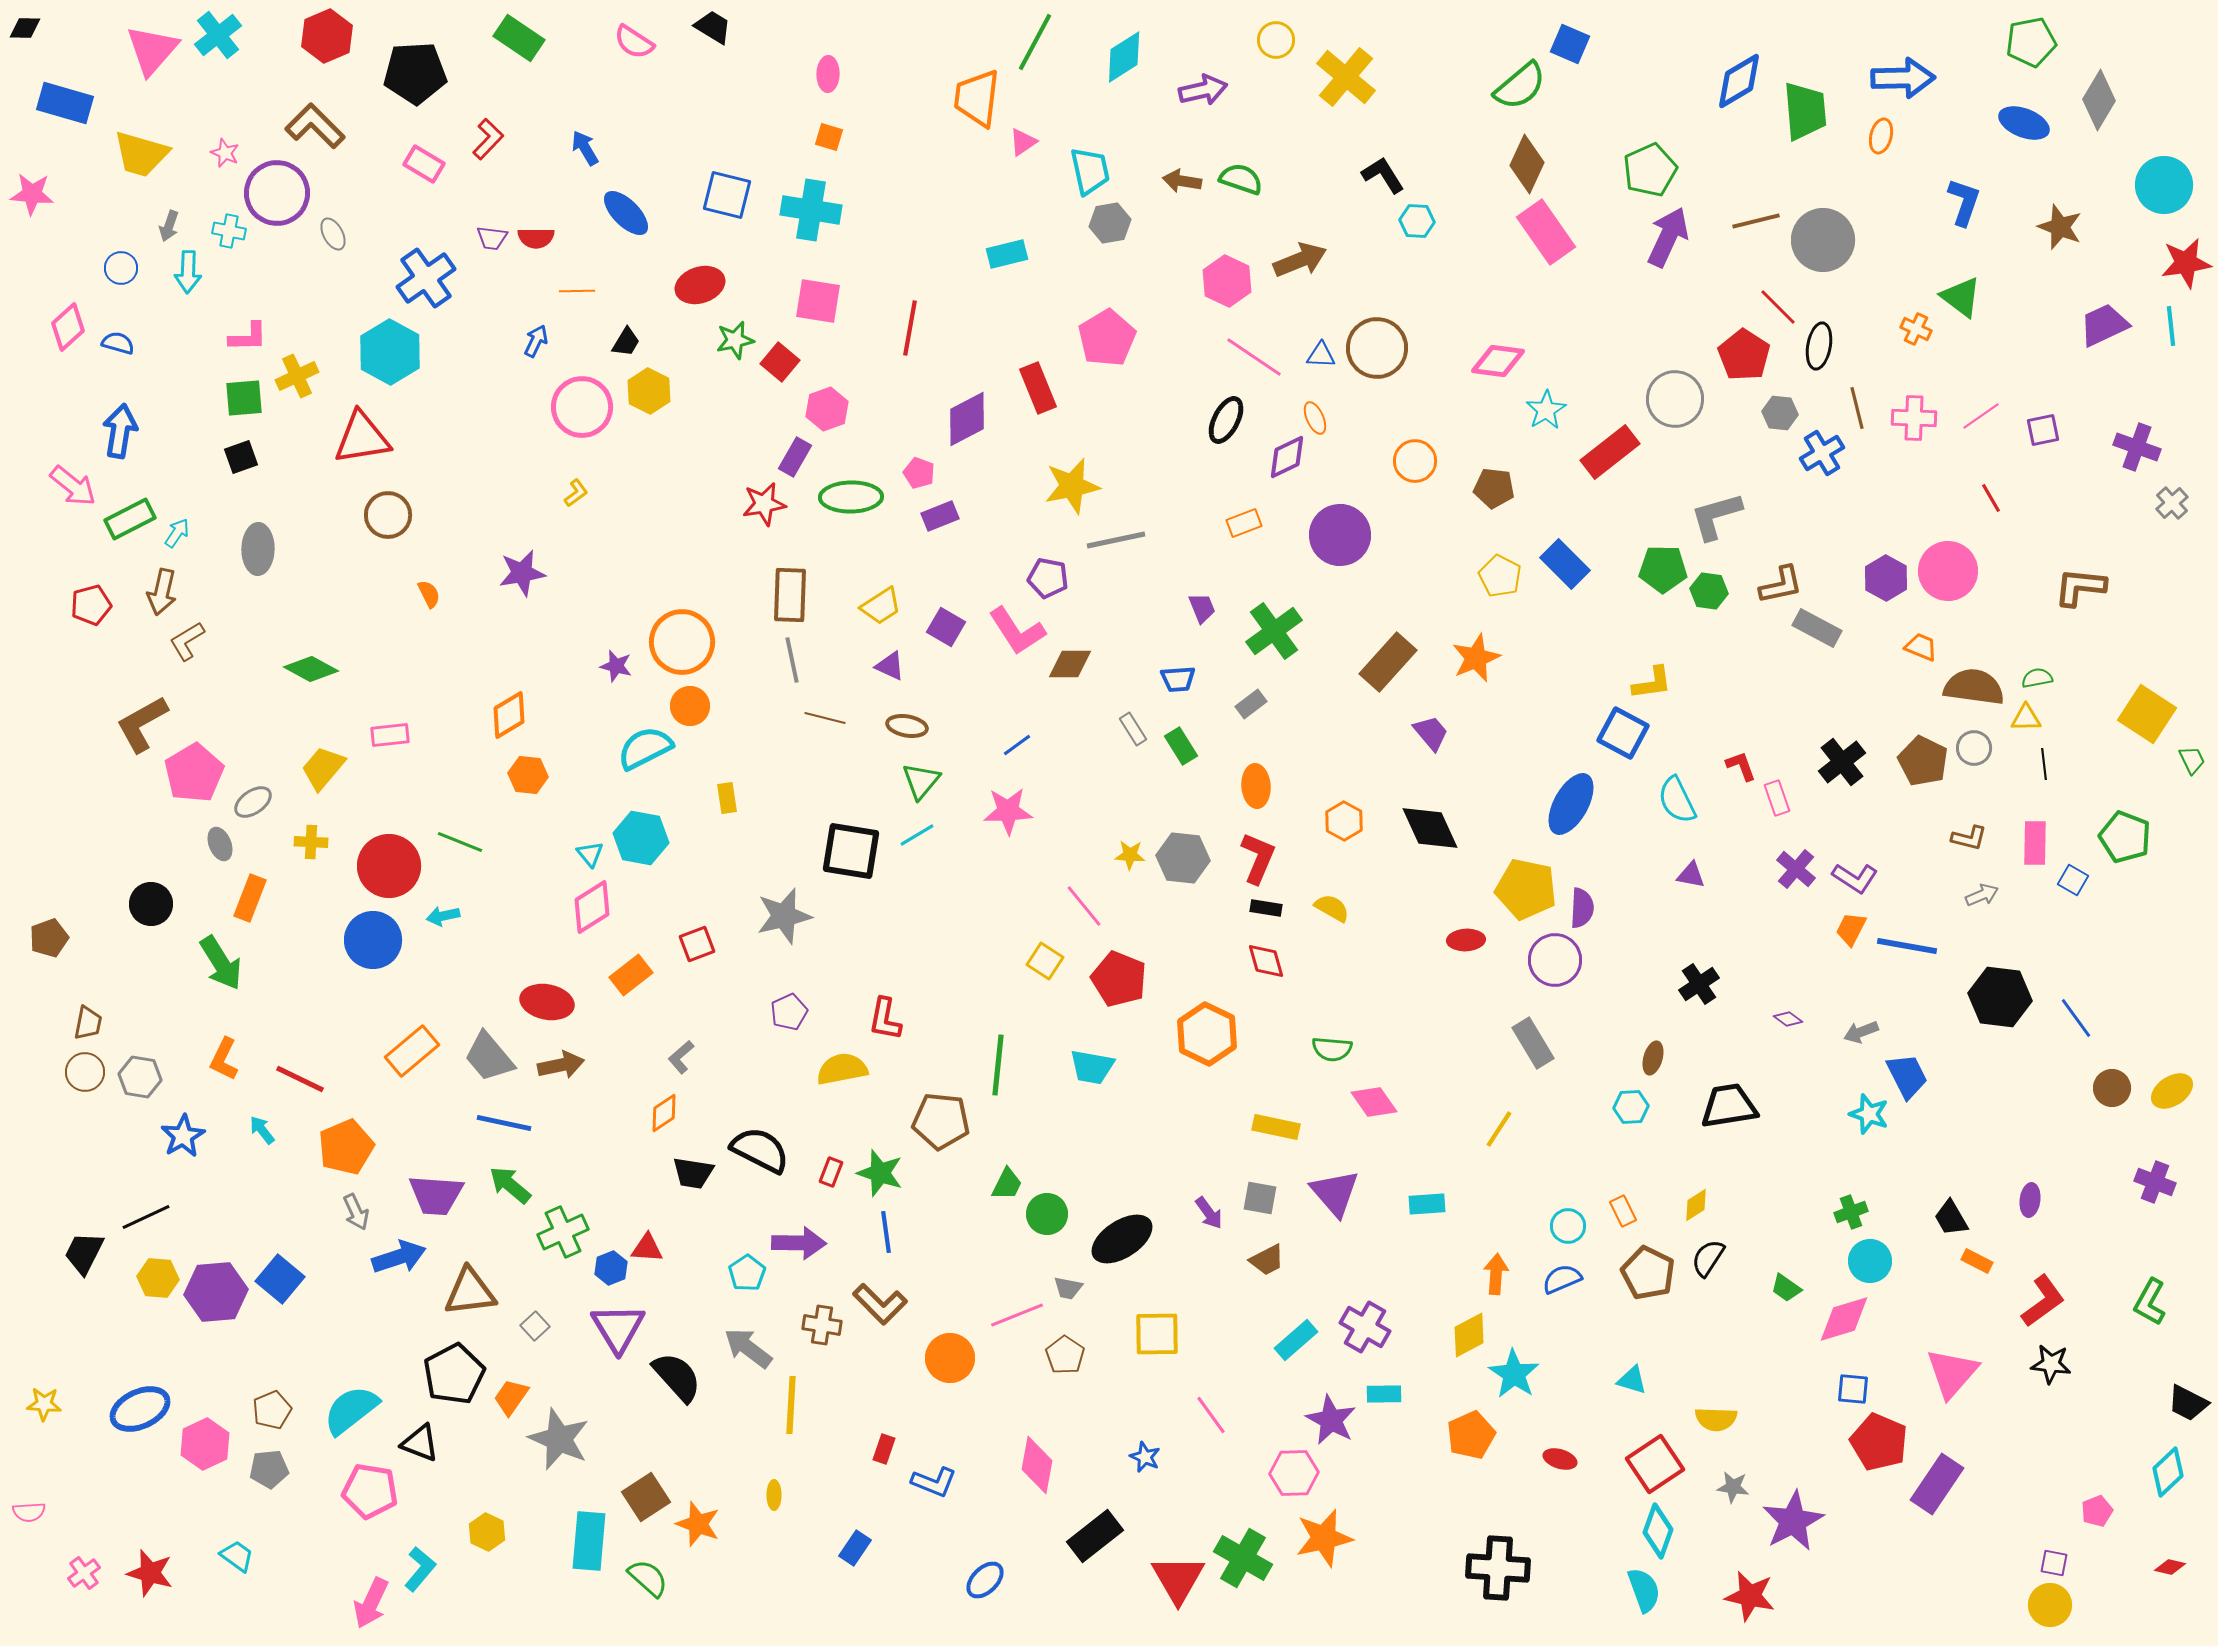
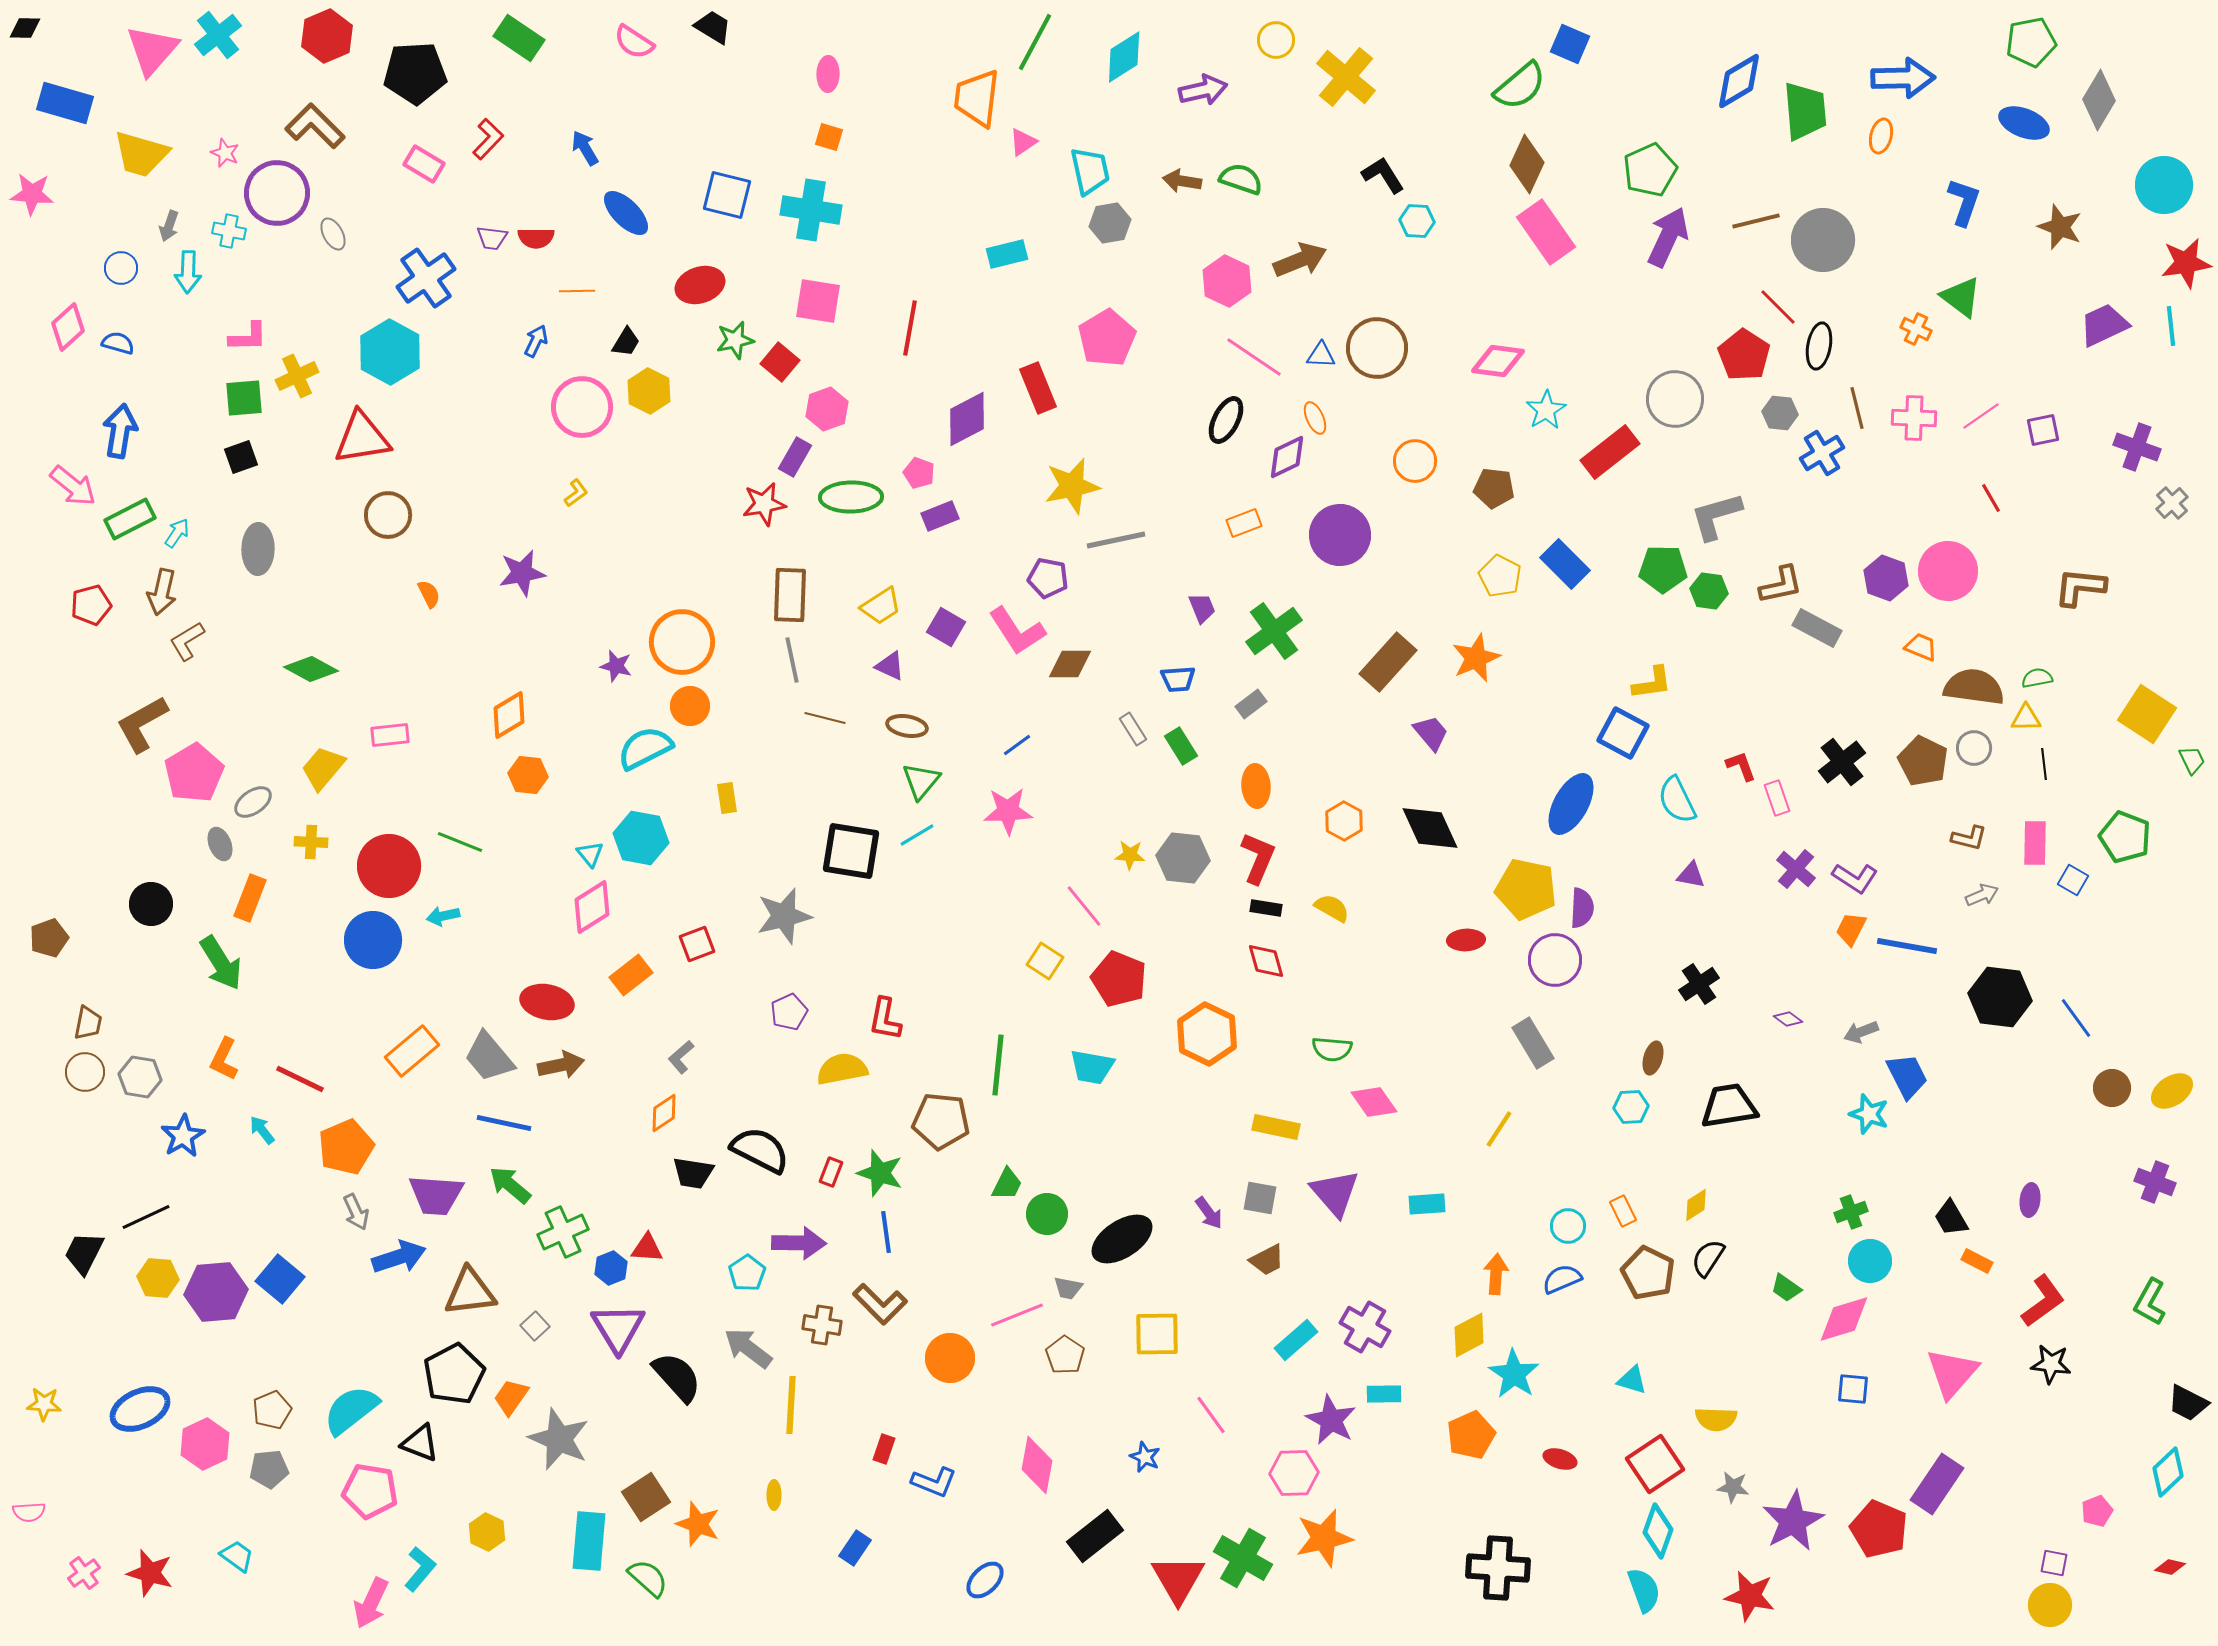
purple hexagon at (1886, 578): rotated 9 degrees counterclockwise
red pentagon at (1879, 1442): moved 87 px down
